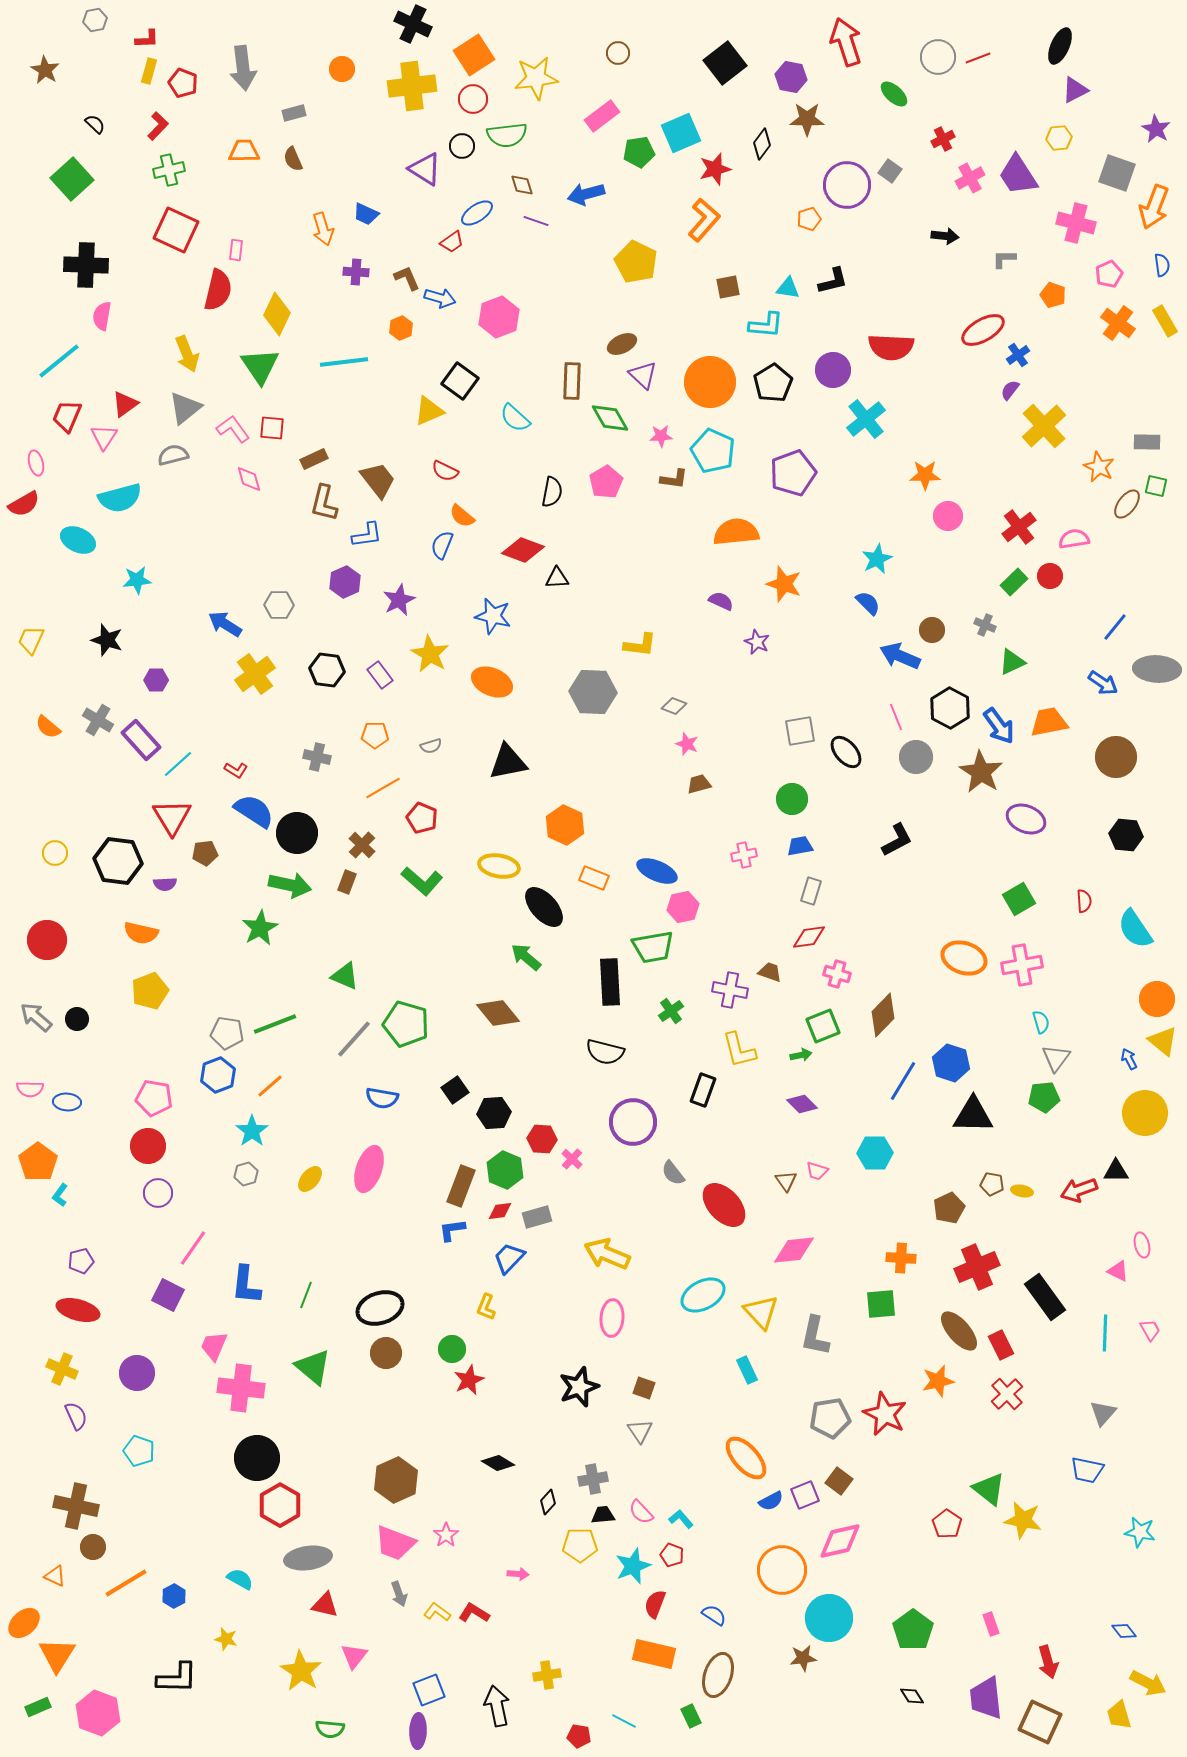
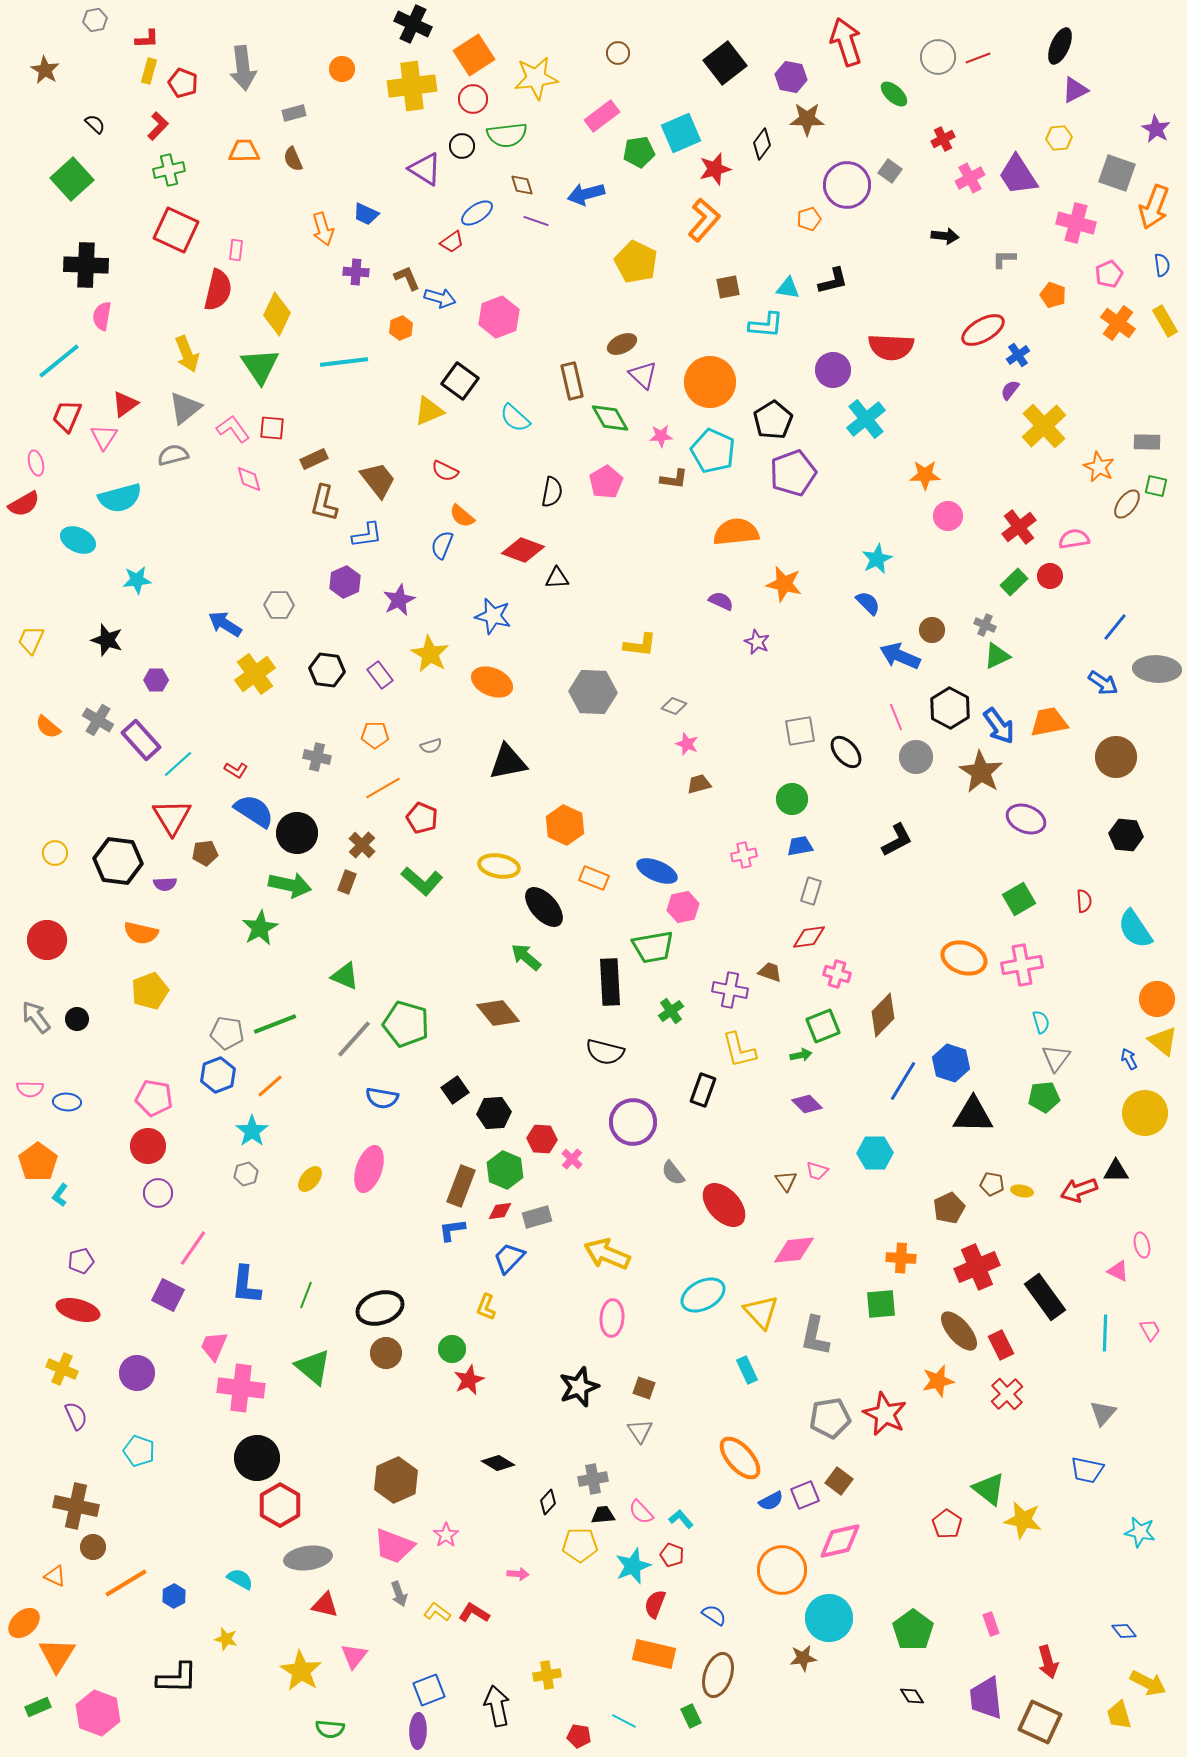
brown rectangle at (572, 381): rotated 15 degrees counterclockwise
black pentagon at (773, 383): moved 37 px down
orange star at (784, 584): rotated 6 degrees counterclockwise
green triangle at (1012, 662): moved 15 px left, 6 px up
gray arrow at (36, 1017): rotated 12 degrees clockwise
purple diamond at (802, 1104): moved 5 px right
orange ellipse at (746, 1458): moved 6 px left
pink trapezoid at (395, 1543): moved 1 px left, 3 px down
